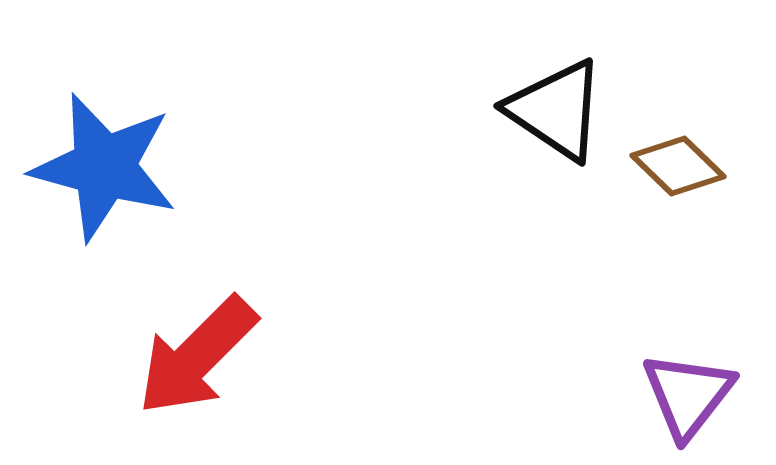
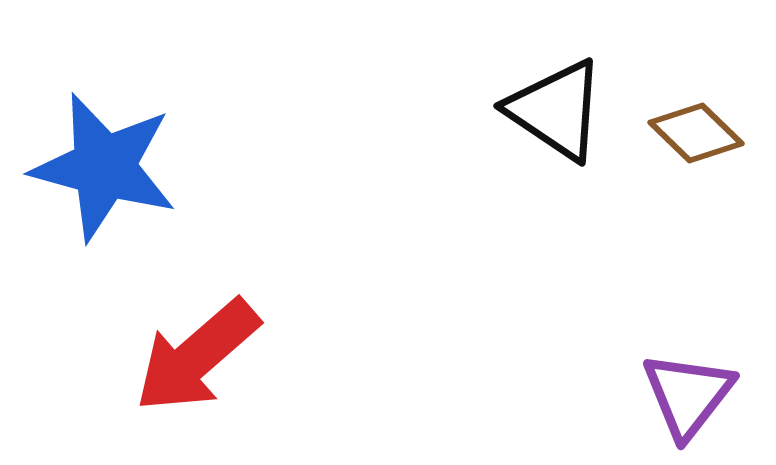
brown diamond: moved 18 px right, 33 px up
red arrow: rotated 4 degrees clockwise
